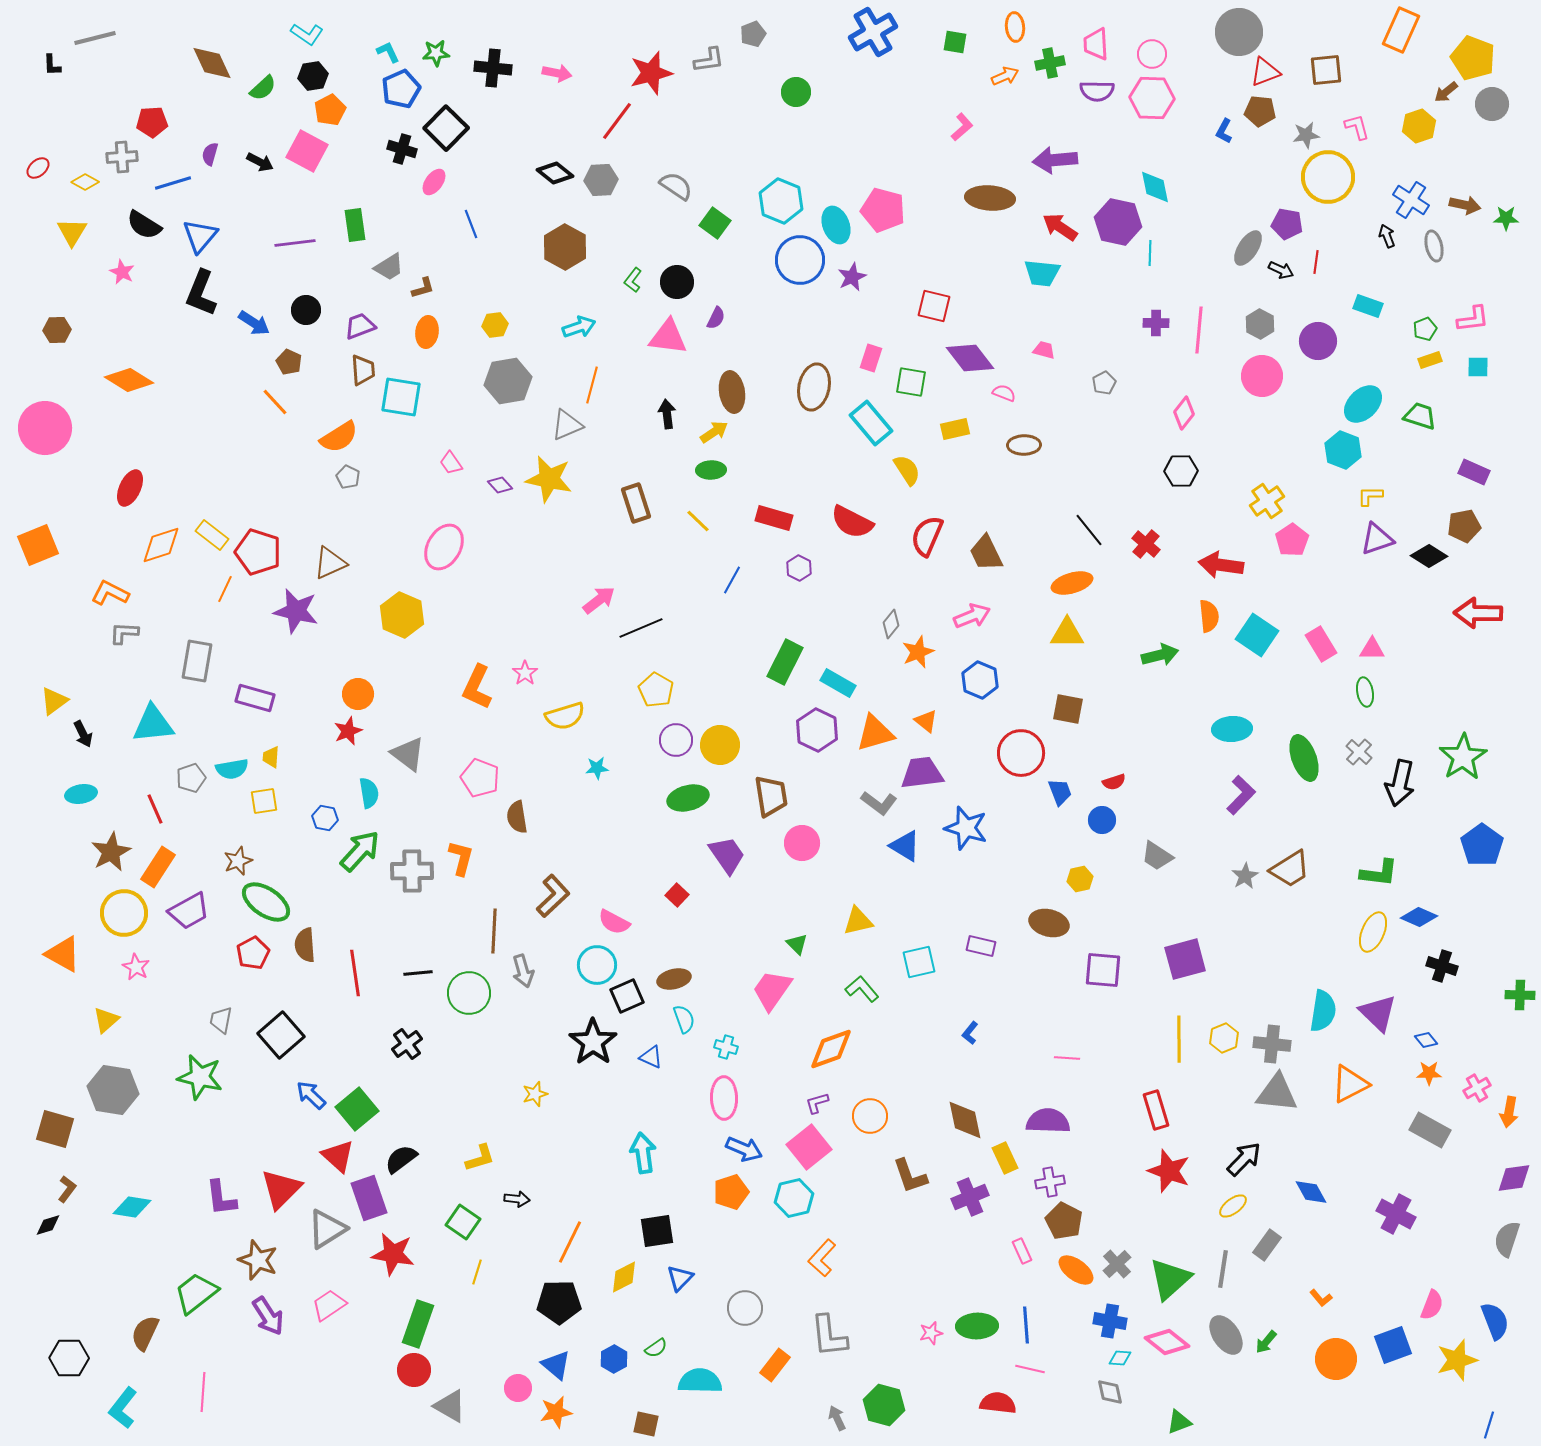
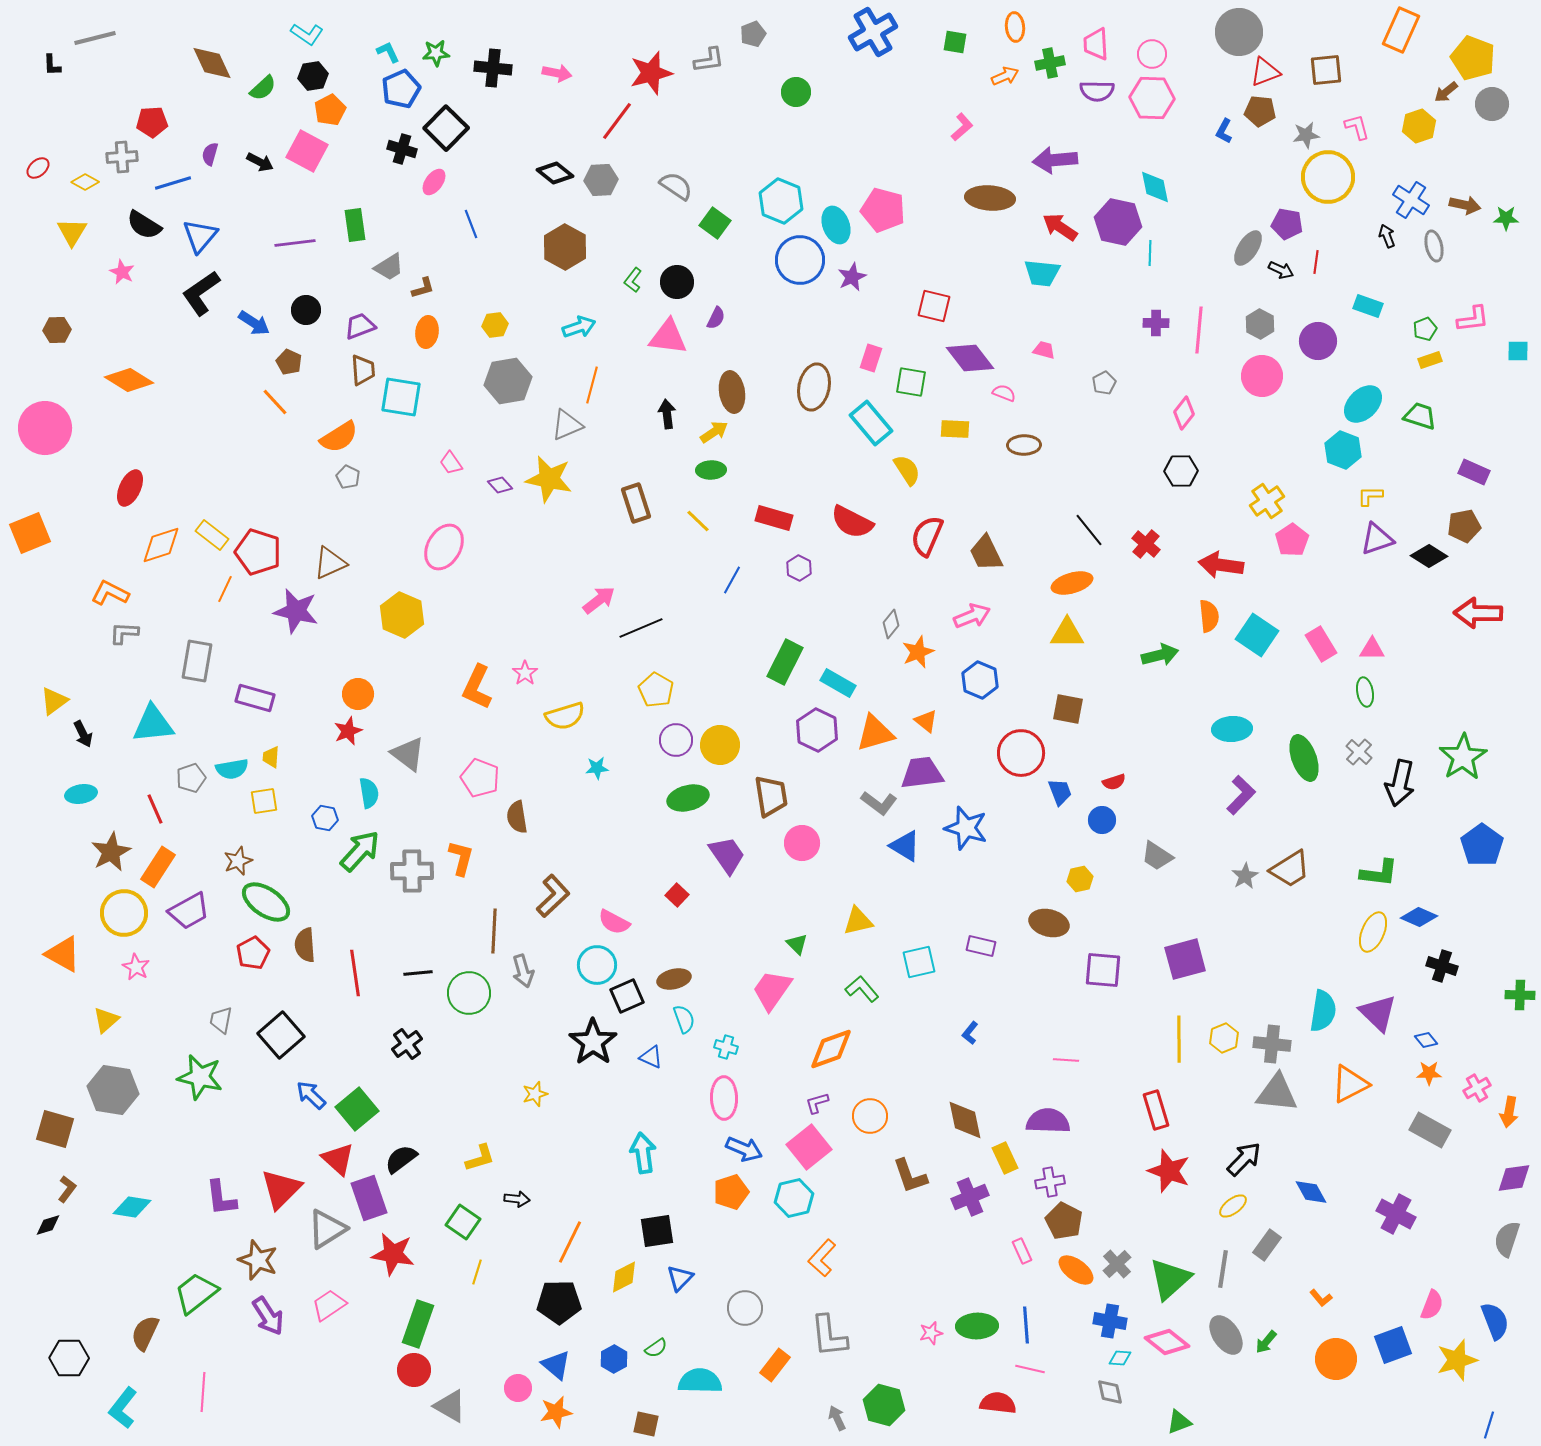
black L-shape at (201, 293): rotated 33 degrees clockwise
cyan square at (1478, 367): moved 40 px right, 16 px up
yellow rectangle at (955, 429): rotated 16 degrees clockwise
orange square at (38, 545): moved 8 px left, 12 px up
pink line at (1067, 1058): moved 1 px left, 2 px down
red triangle at (338, 1156): moved 3 px down
